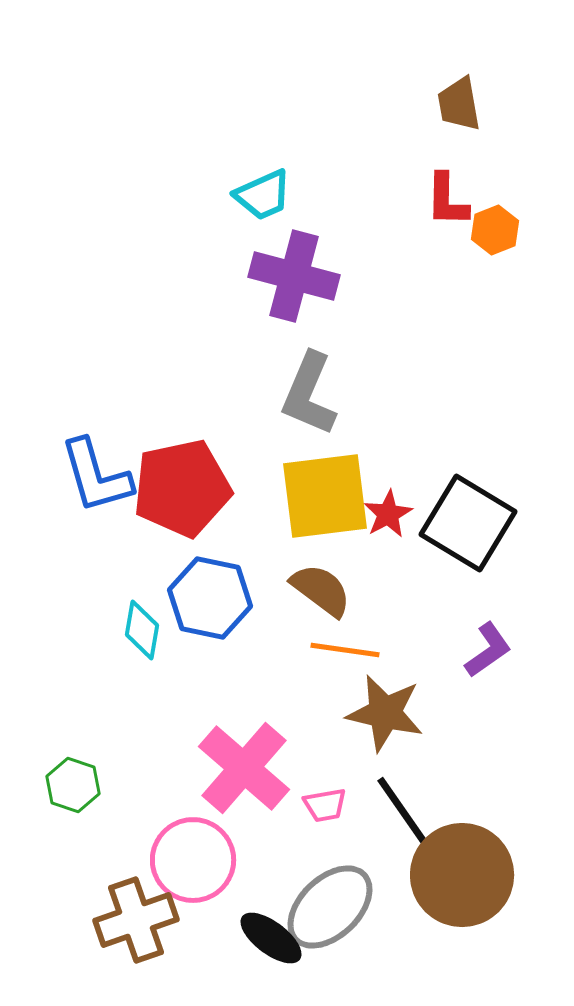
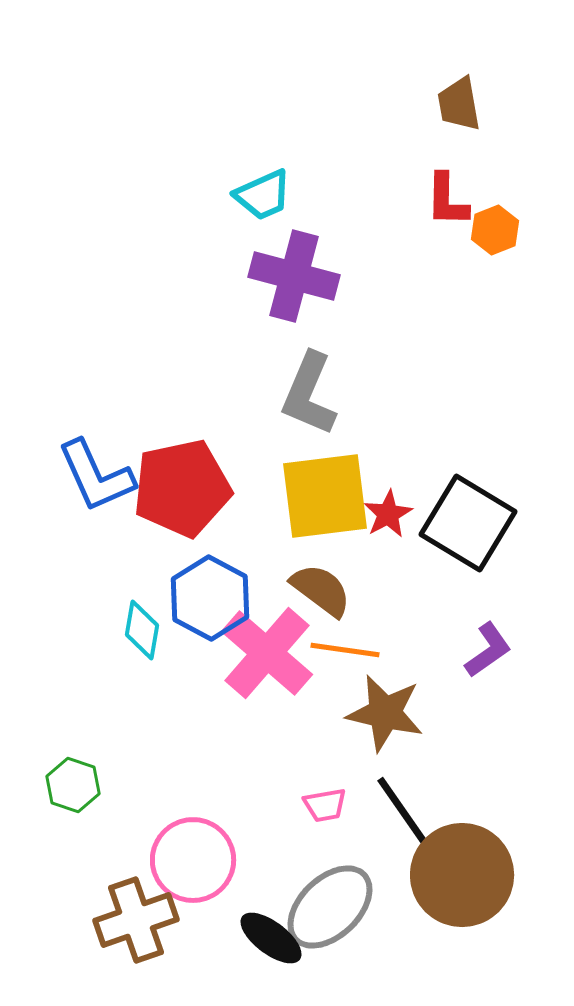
blue L-shape: rotated 8 degrees counterclockwise
blue hexagon: rotated 16 degrees clockwise
pink cross: moved 23 px right, 115 px up
